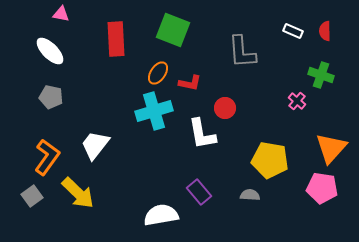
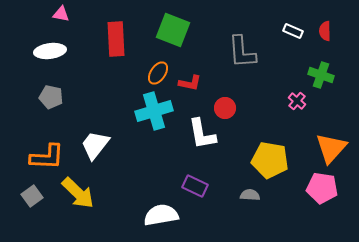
white ellipse: rotated 52 degrees counterclockwise
orange L-shape: rotated 57 degrees clockwise
purple rectangle: moved 4 px left, 6 px up; rotated 25 degrees counterclockwise
